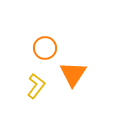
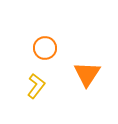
orange triangle: moved 14 px right
